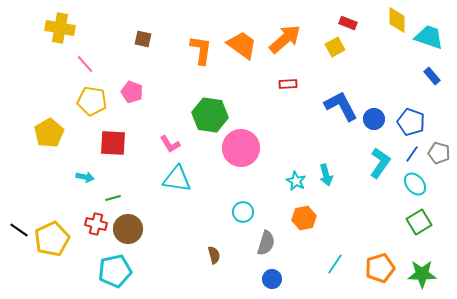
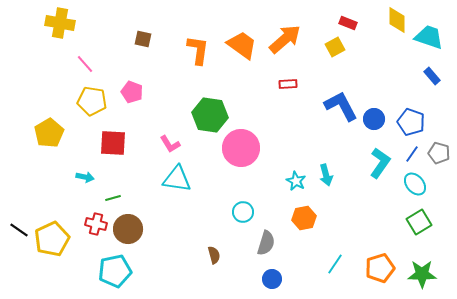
yellow cross at (60, 28): moved 5 px up
orange L-shape at (201, 50): moved 3 px left
